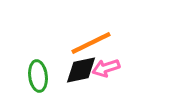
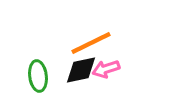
pink arrow: moved 1 px down
